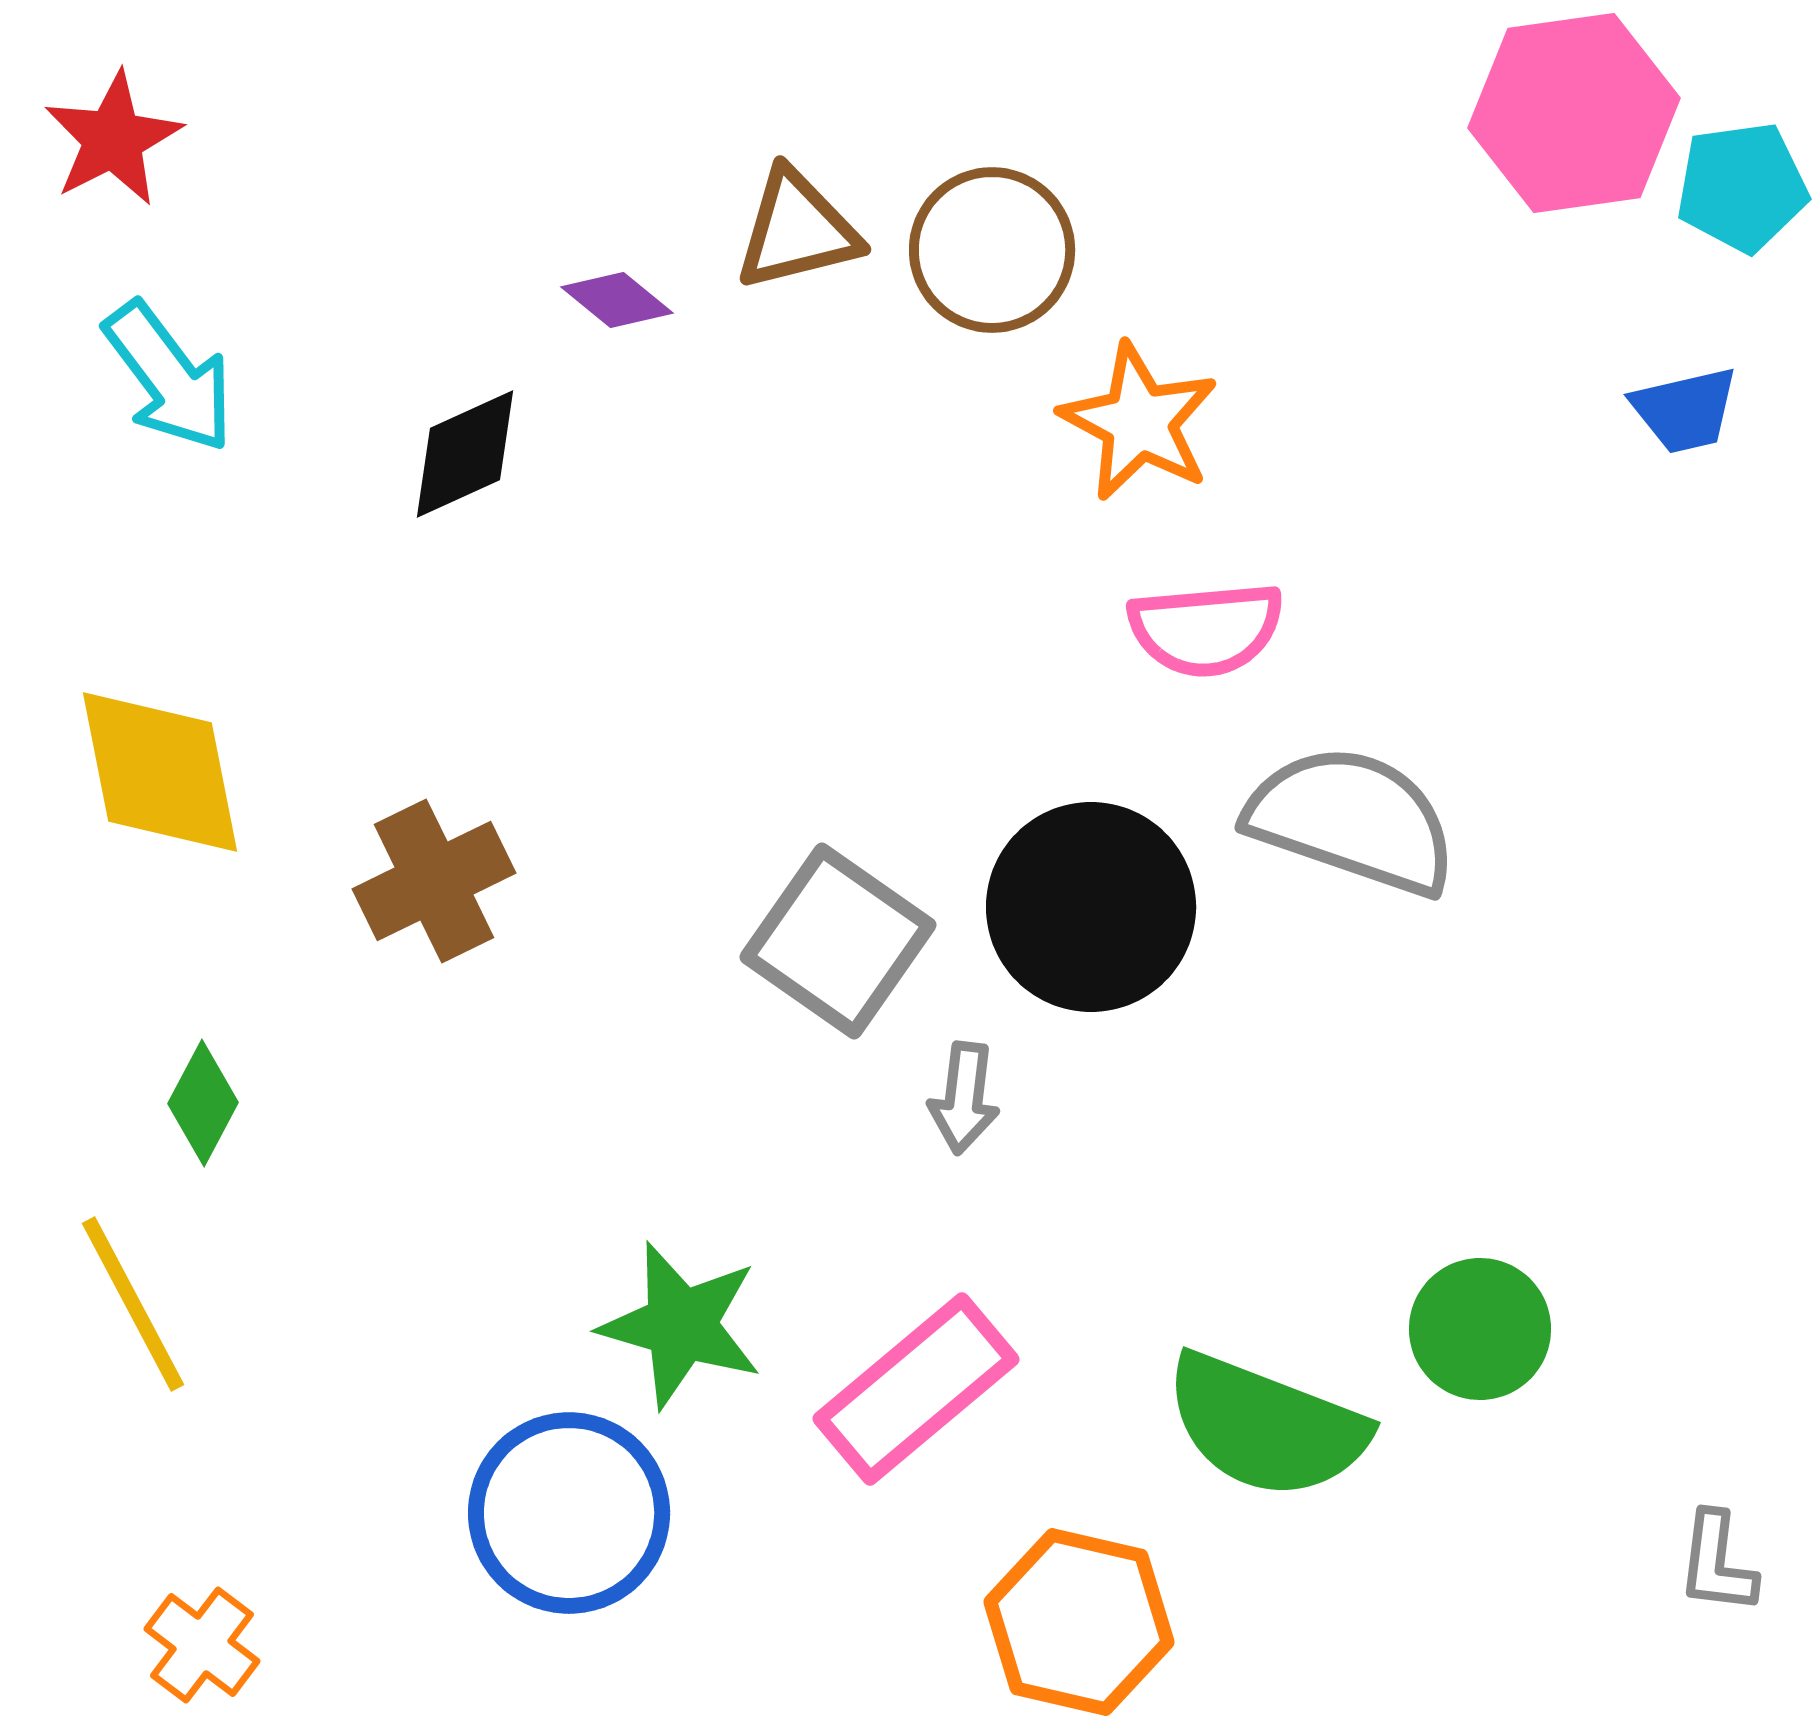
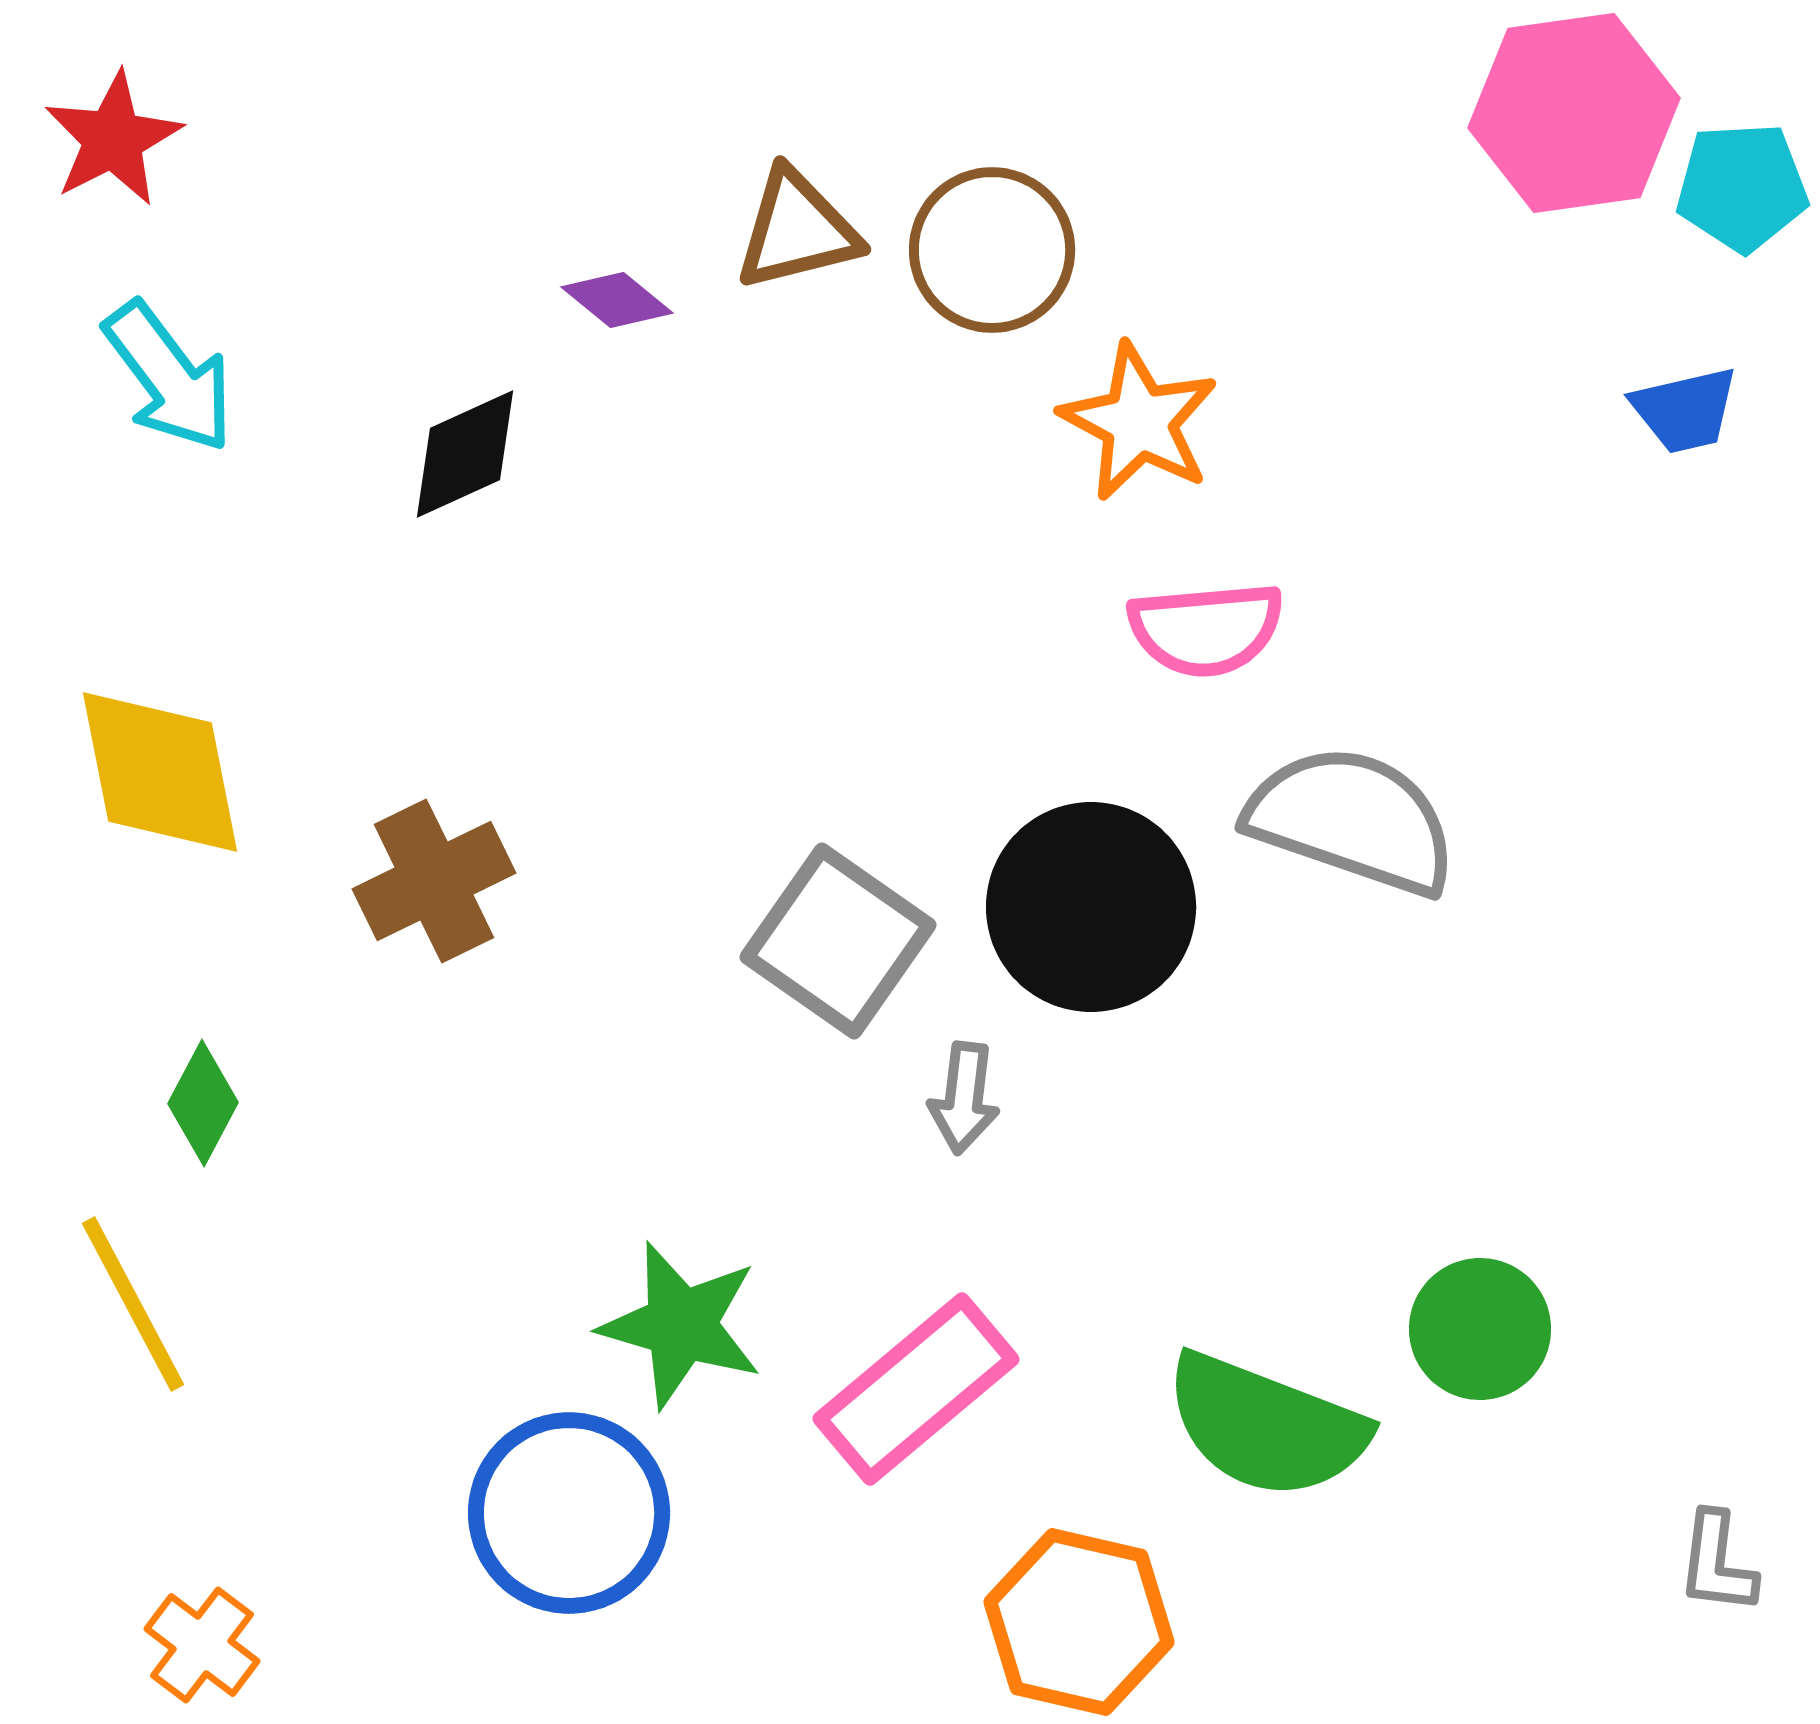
cyan pentagon: rotated 5 degrees clockwise
